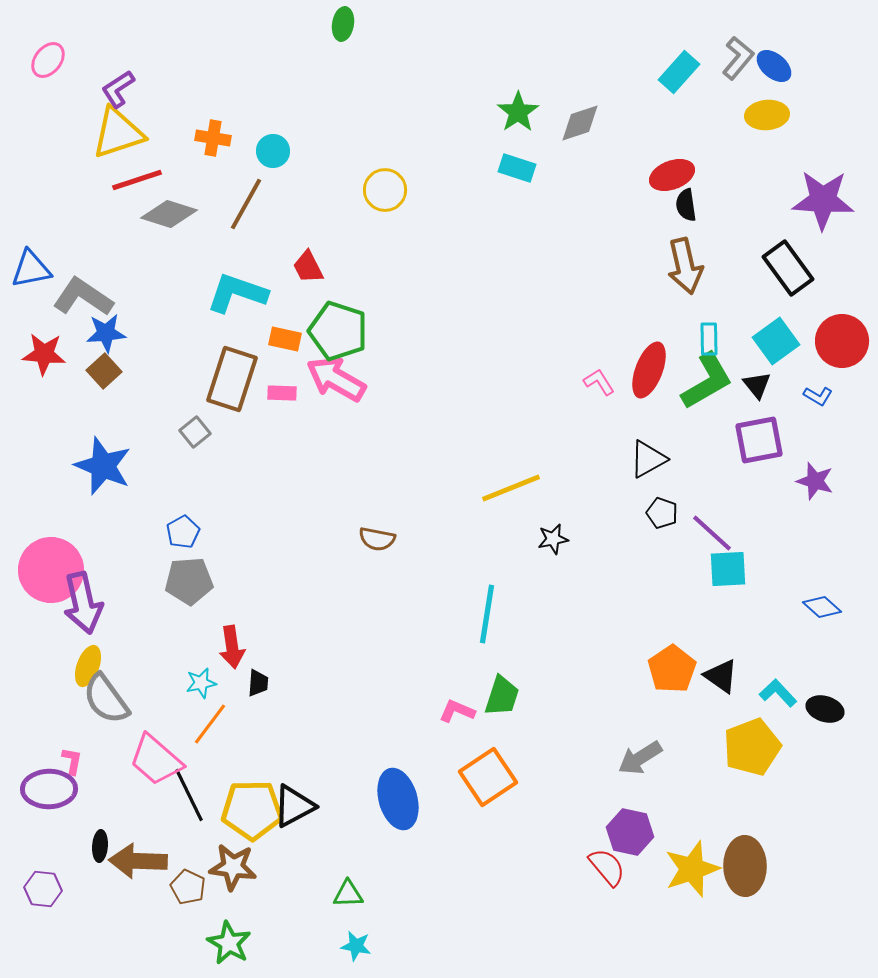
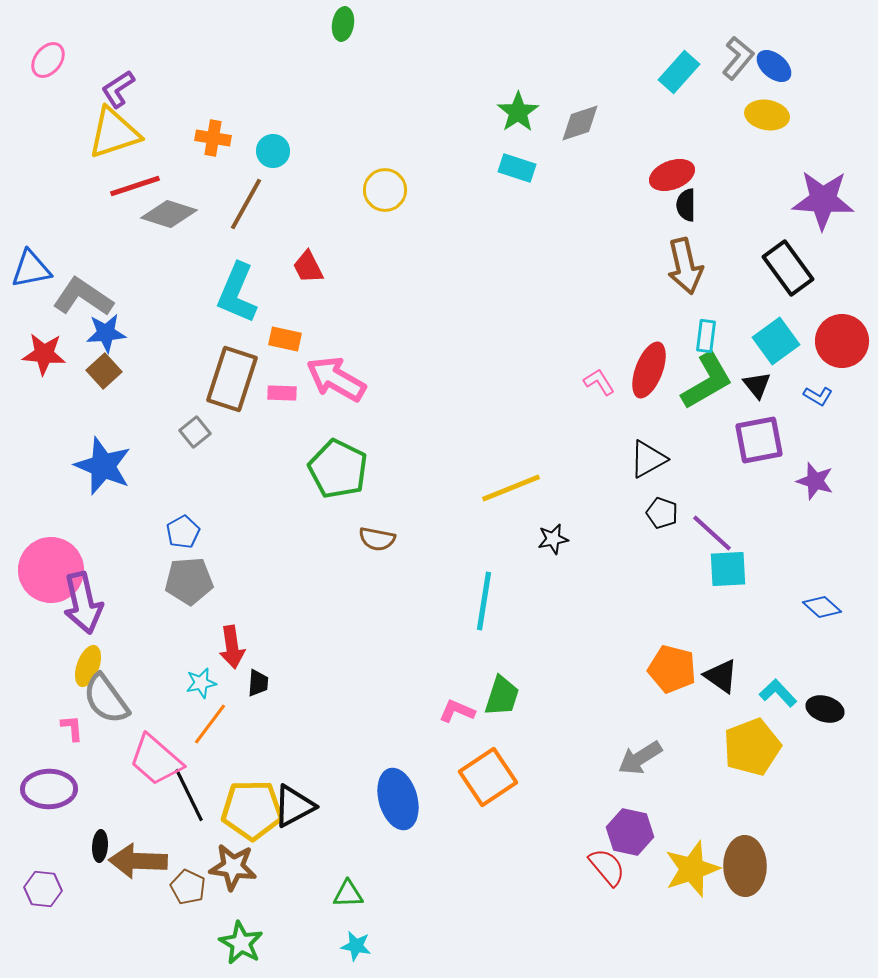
yellow ellipse at (767, 115): rotated 15 degrees clockwise
yellow triangle at (118, 133): moved 4 px left
red line at (137, 180): moved 2 px left, 6 px down
black semicircle at (686, 205): rotated 8 degrees clockwise
cyan L-shape at (237, 293): rotated 86 degrees counterclockwise
green pentagon at (338, 331): moved 138 px down; rotated 8 degrees clockwise
cyan rectangle at (709, 339): moved 3 px left, 3 px up; rotated 8 degrees clockwise
cyan line at (487, 614): moved 3 px left, 13 px up
orange pentagon at (672, 669): rotated 24 degrees counterclockwise
pink L-shape at (72, 761): moved 33 px up; rotated 16 degrees counterclockwise
green star at (229, 943): moved 12 px right
